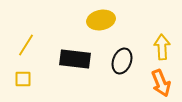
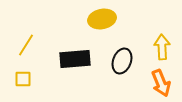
yellow ellipse: moved 1 px right, 1 px up
black rectangle: rotated 12 degrees counterclockwise
